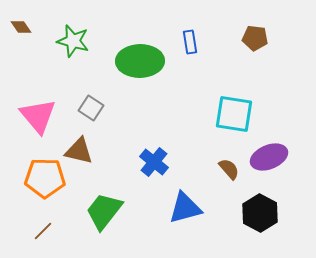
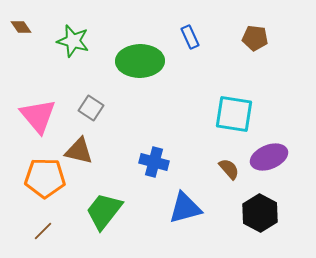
blue rectangle: moved 5 px up; rotated 15 degrees counterclockwise
blue cross: rotated 24 degrees counterclockwise
